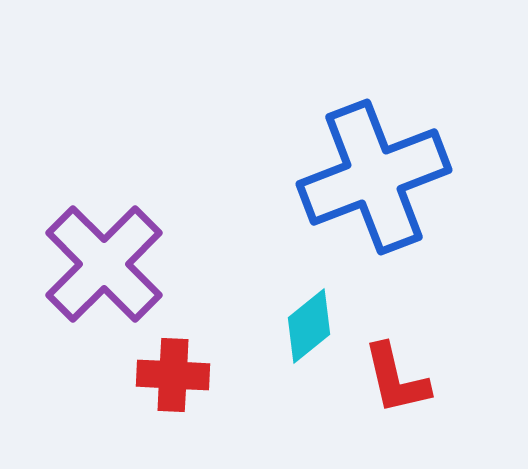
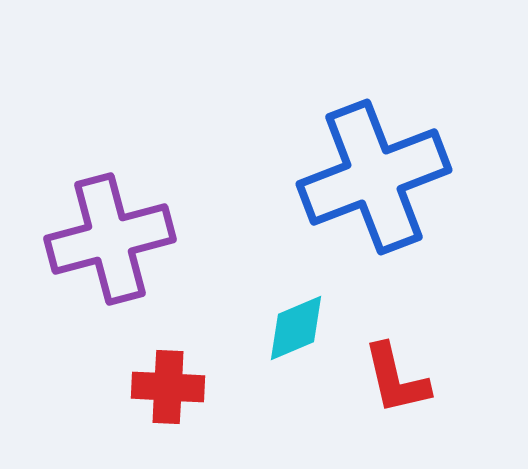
purple cross: moved 6 px right, 25 px up; rotated 30 degrees clockwise
cyan diamond: moved 13 px left, 2 px down; rotated 16 degrees clockwise
red cross: moved 5 px left, 12 px down
